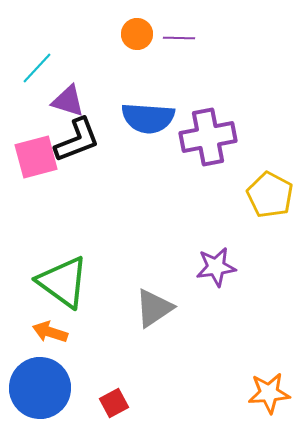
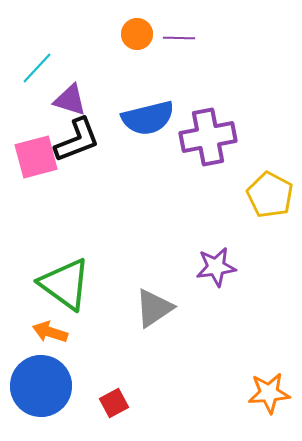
purple triangle: moved 2 px right, 1 px up
blue semicircle: rotated 18 degrees counterclockwise
green triangle: moved 2 px right, 2 px down
blue circle: moved 1 px right, 2 px up
